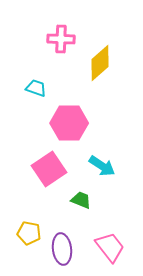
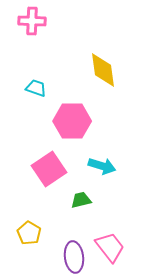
pink cross: moved 29 px left, 18 px up
yellow diamond: moved 3 px right, 7 px down; rotated 57 degrees counterclockwise
pink hexagon: moved 3 px right, 2 px up
cyan arrow: rotated 16 degrees counterclockwise
green trapezoid: rotated 35 degrees counterclockwise
yellow pentagon: rotated 20 degrees clockwise
purple ellipse: moved 12 px right, 8 px down
